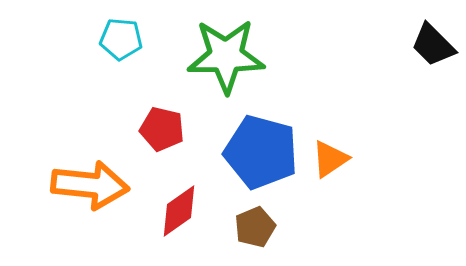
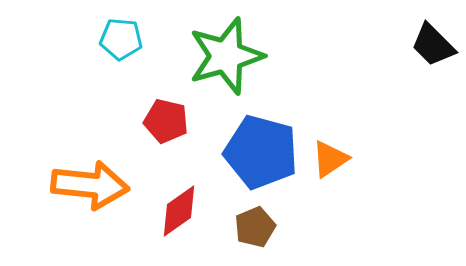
green star: rotated 16 degrees counterclockwise
red pentagon: moved 4 px right, 8 px up
